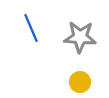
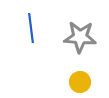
blue line: rotated 16 degrees clockwise
